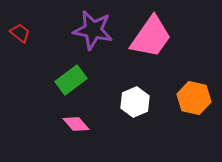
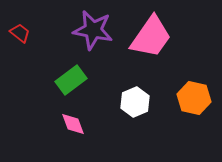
pink diamond: moved 3 px left; rotated 20 degrees clockwise
